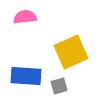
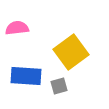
pink semicircle: moved 8 px left, 11 px down
yellow square: rotated 12 degrees counterclockwise
